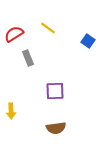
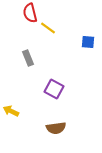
red semicircle: moved 16 px right, 21 px up; rotated 72 degrees counterclockwise
blue square: moved 1 px down; rotated 32 degrees counterclockwise
purple square: moved 1 px left, 2 px up; rotated 30 degrees clockwise
yellow arrow: rotated 119 degrees clockwise
